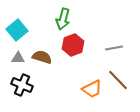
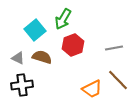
green arrow: rotated 15 degrees clockwise
cyan square: moved 18 px right
gray triangle: rotated 24 degrees clockwise
black cross: rotated 30 degrees counterclockwise
